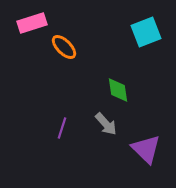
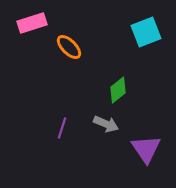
orange ellipse: moved 5 px right
green diamond: rotated 60 degrees clockwise
gray arrow: rotated 25 degrees counterclockwise
purple triangle: rotated 12 degrees clockwise
